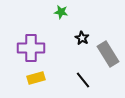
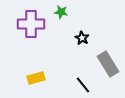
purple cross: moved 24 px up
gray rectangle: moved 10 px down
black line: moved 5 px down
